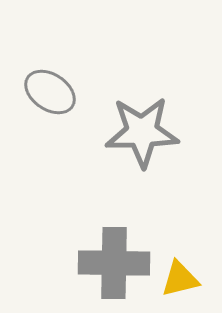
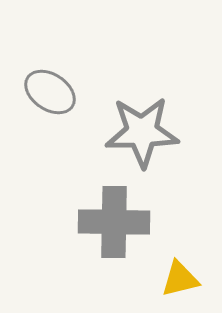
gray cross: moved 41 px up
